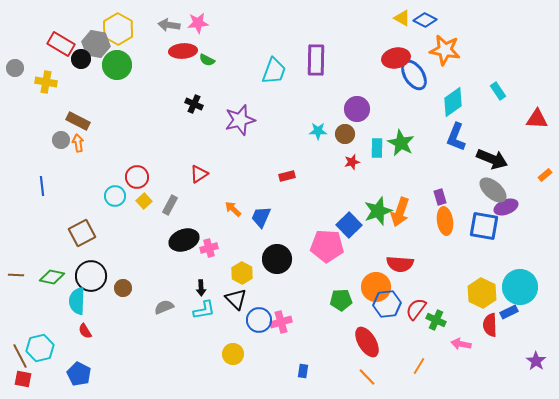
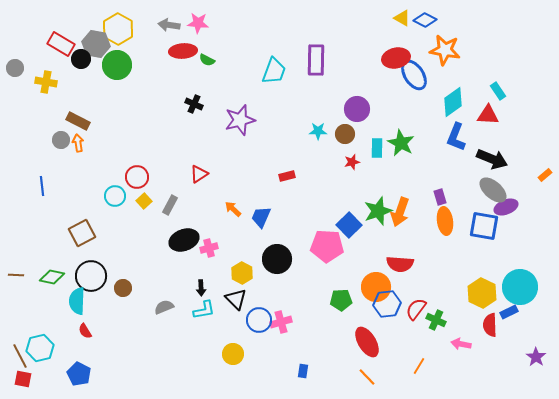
pink star at (198, 23): rotated 10 degrees clockwise
red triangle at (537, 119): moved 49 px left, 4 px up
purple star at (536, 361): moved 4 px up
